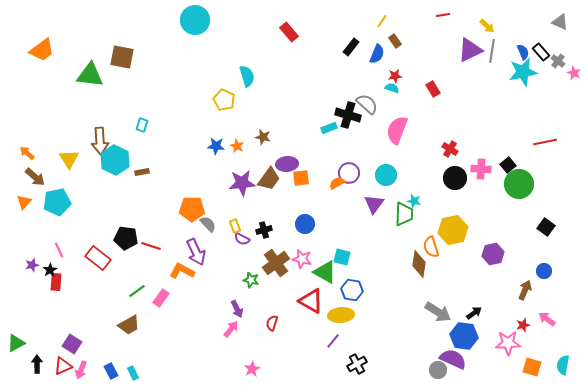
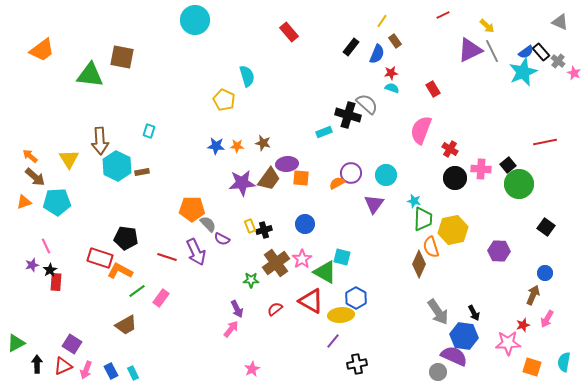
red line at (443, 15): rotated 16 degrees counterclockwise
gray line at (492, 51): rotated 35 degrees counterclockwise
blue semicircle at (523, 52): moved 3 px right; rotated 77 degrees clockwise
cyan star at (523, 72): rotated 12 degrees counterclockwise
red star at (395, 76): moved 4 px left, 3 px up
cyan rectangle at (142, 125): moved 7 px right, 6 px down
cyan rectangle at (329, 128): moved 5 px left, 4 px down
pink semicircle at (397, 130): moved 24 px right
brown star at (263, 137): moved 6 px down
orange star at (237, 146): rotated 24 degrees counterclockwise
orange arrow at (27, 153): moved 3 px right, 3 px down
cyan hexagon at (115, 160): moved 2 px right, 6 px down
purple circle at (349, 173): moved 2 px right
orange square at (301, 178): rotated 12 degrees clockwise
orange triangle at (24, 202): rotated 28 degrees clockwise
cyan pentagon at (57, 202): rotated 8 degrees clockwise
green trapezoid at (404, 214): moved 19 px right, 5 px down
yellow rectangle at (235, 226): moved 15 px right
purple semicircle at (242, 239): moved 20 px left
red line at (151, 246): moved 16 px right, 11 px down
pink line at (59, 250): moved 13 px left, 4 px up
purple hexagon at (493, 254): moved 6 px right, 3 px up; rotated 15 degrees clockwise
red rectangle at (98, 258): moved 2 px right; rotated 20 degrees counterclockwise
pink star at (302, 259): rotated 24 degrees clockwise
brown diamond at (419, 264): rotated 16 degrees clockwise
orange L-shape at (182, 271): moved 62 px left
blue circle at (544, 271): moved 1 px right, 2 px down
green star at (251, 280): rotated 14 degrees counterclockwise
blue hexagon at (352, 290): moved 4 px right, 8 px down; rotated 20 degrees clockwise
brown arrow at (525, 290): moved 8 px right, 5 px down
gray arrow at (438, 312): rotated 24 degrees clockwise
black arrow at (474, 313): rotated 98 degrees clockwise
pink arrow at (547, 319): rotated 96 degrees counterclockwise
red semicircle at (272, 323): moved 3 px right, 14 px up; rotated 35 degrees clockwise
brown trapezoid at (129, 325): moved 3 px left
purple semicircle at (453, 359): moved 1 px right, 3 px up
black cross at (357, 364): rotated 18 degrees clockwise
cyan semicircle at (563, 365): moved 1 px right, 3 px up
pink arrow at (81, 370): moved 5 px right
gray circle at (438, 370): moved 2 px down
